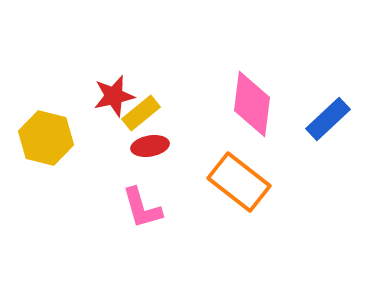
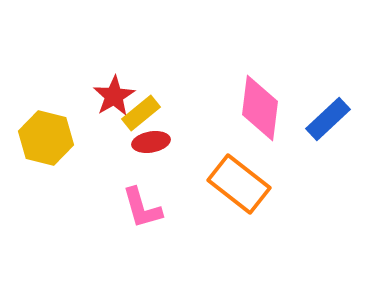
red star: rotated 18 degrees counterclockwise
pink diamond: moved 8 px right, 4 px down
red ellipse: moved 1 px right, 4 px up
orange rectangle: moved 2 px down
